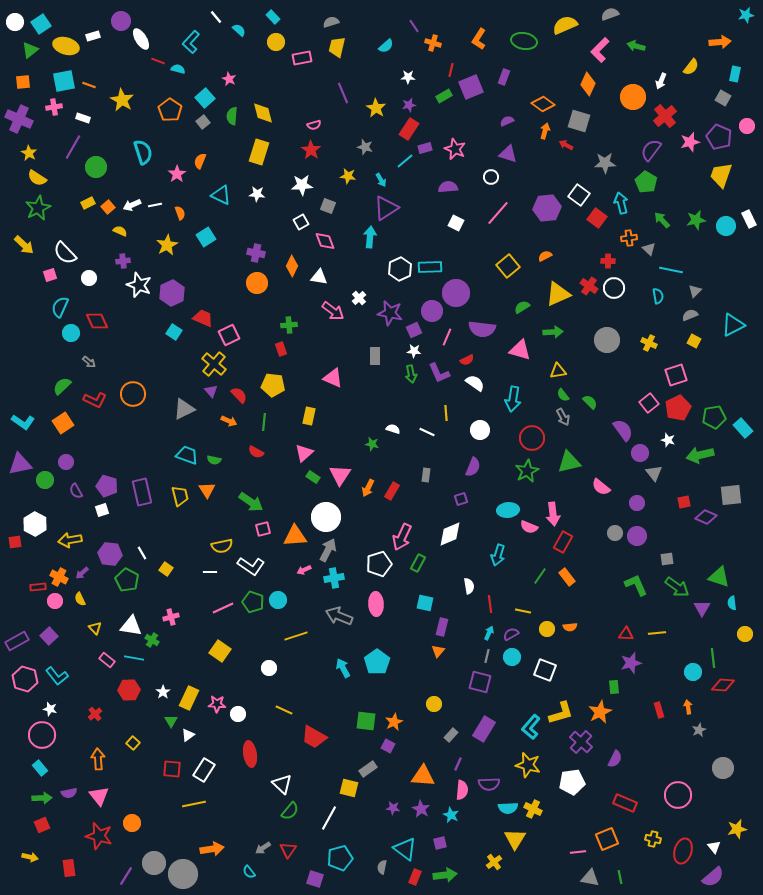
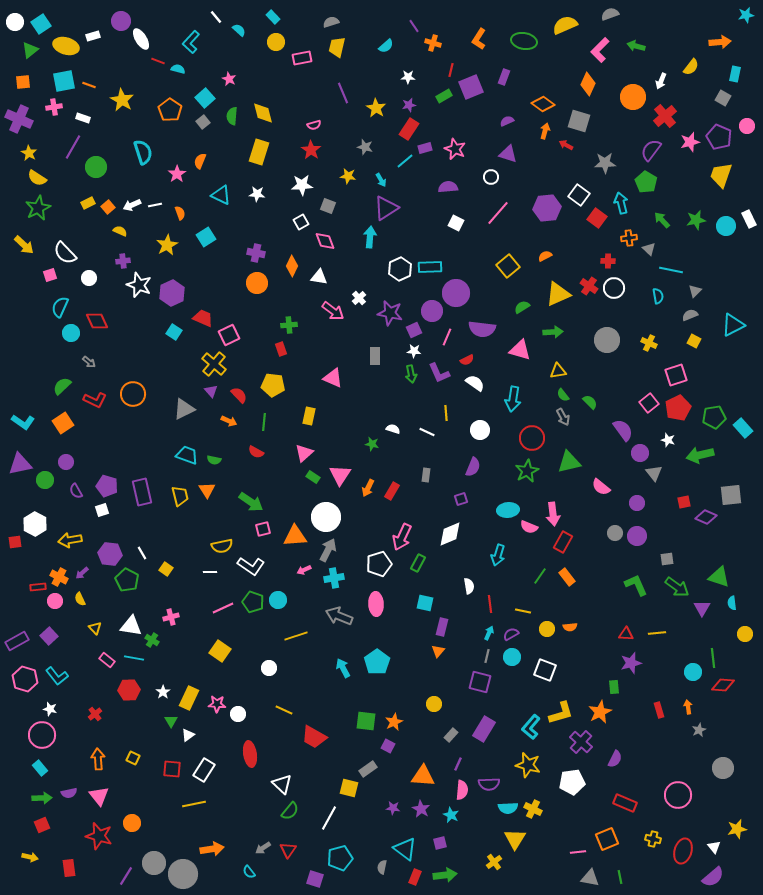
yellow square at (133, 743): moved 15 px down; rotated 16 degrees counterclockwise
